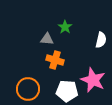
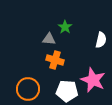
gray triangle: moved 2 px right
